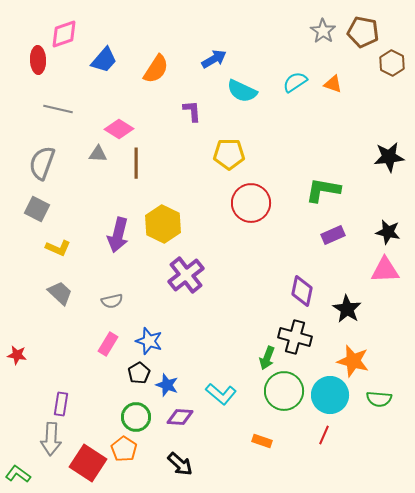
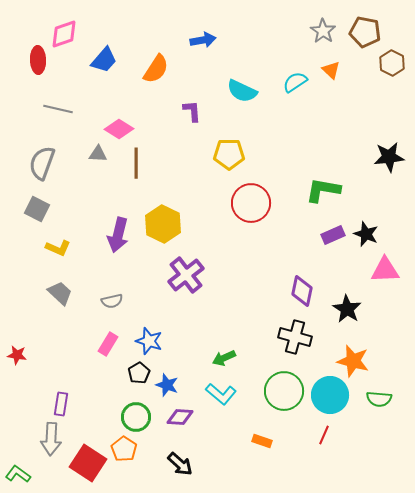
brown pentagon at (363, 32): moved 2 px right
blue arrow at (214, 59): moved 11 px left, 19 px up; rotated 20 degrees clockwise
orange triangle at (333, 84): moved 2 px left, 14 px up; rotated 24 degrees clockwise
black star at (388, 232): moved 22 px left, 2 px down; rotated 10 degrees clockwise
green arrow at (267, 358): moved 43 px left; rotated 45 degrees clockwise
